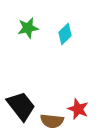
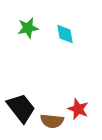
cyan diamond: rotated 55 degrees counterclockwise
black trapezoid: moved 2 px down
